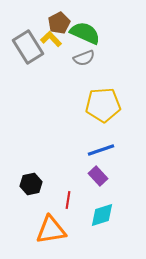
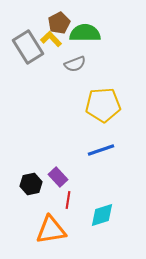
green semicircle: rotated 24 degrees counterclockwise
gray semicircle: moved 9 px left, 6 px down
purple rectangle: moved 40 px left, 1 px down
